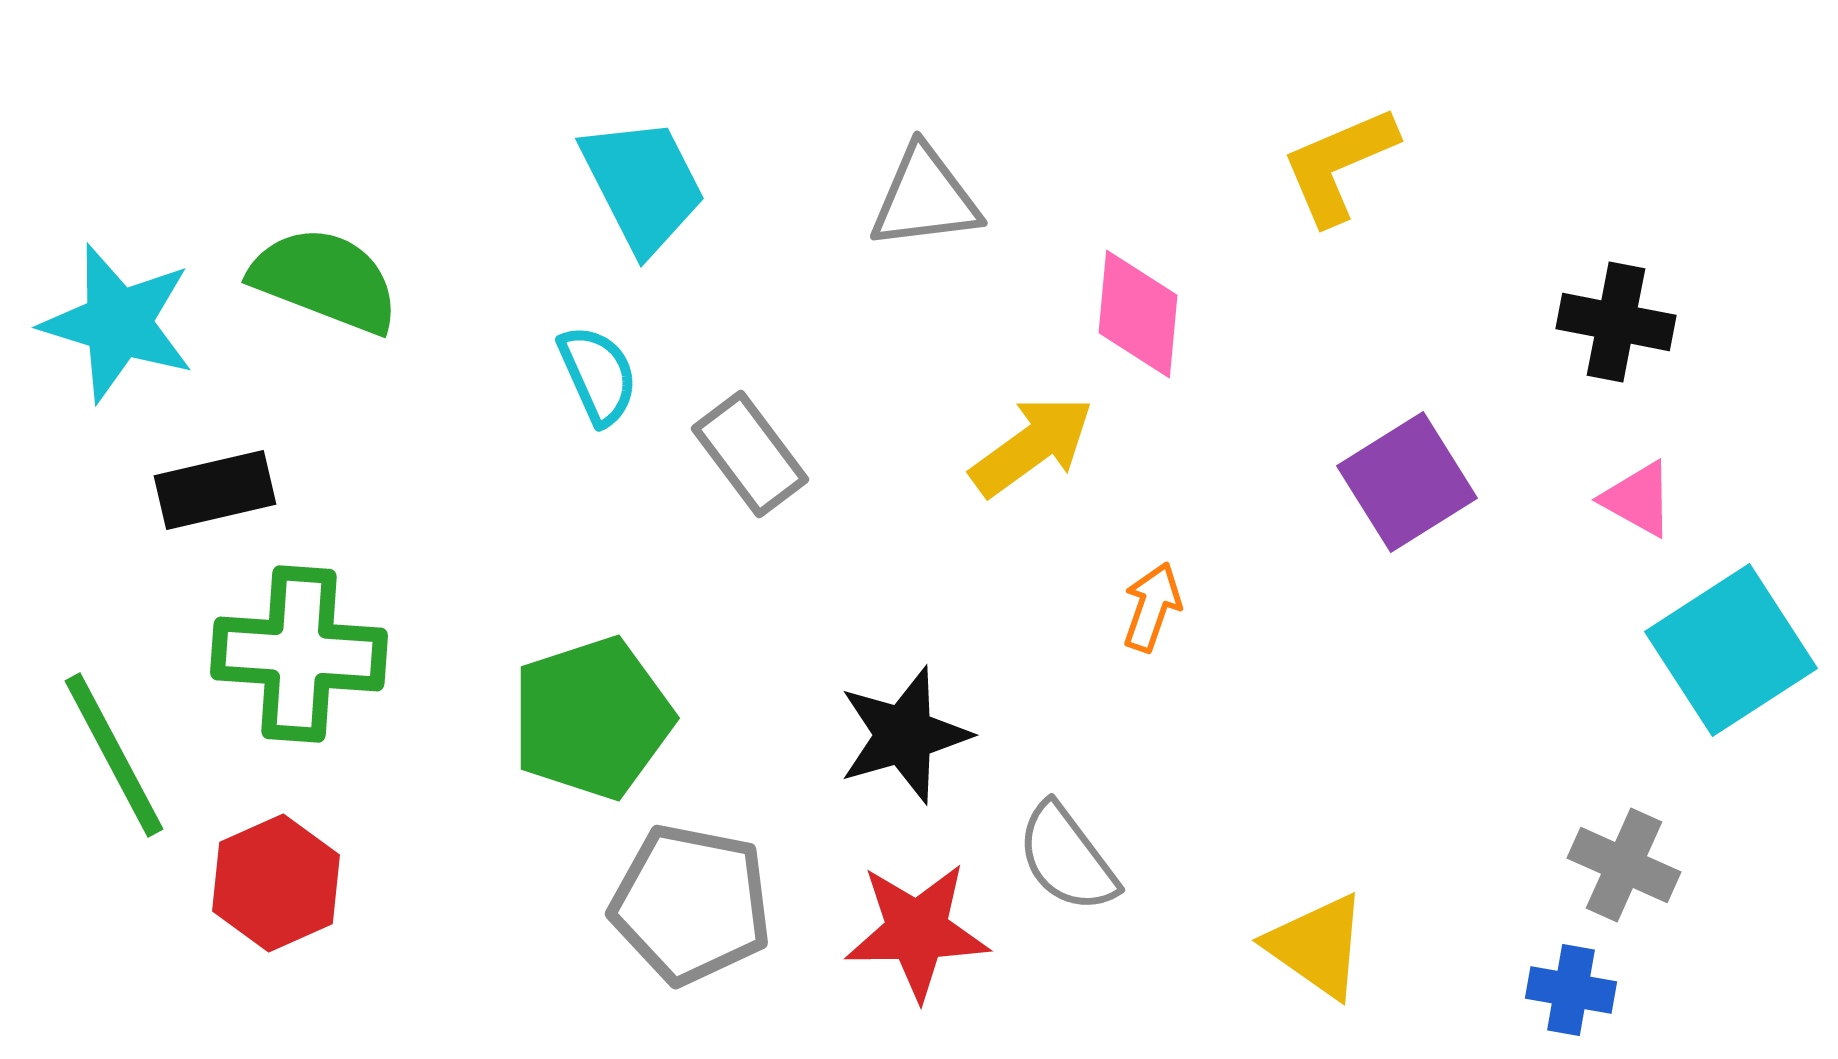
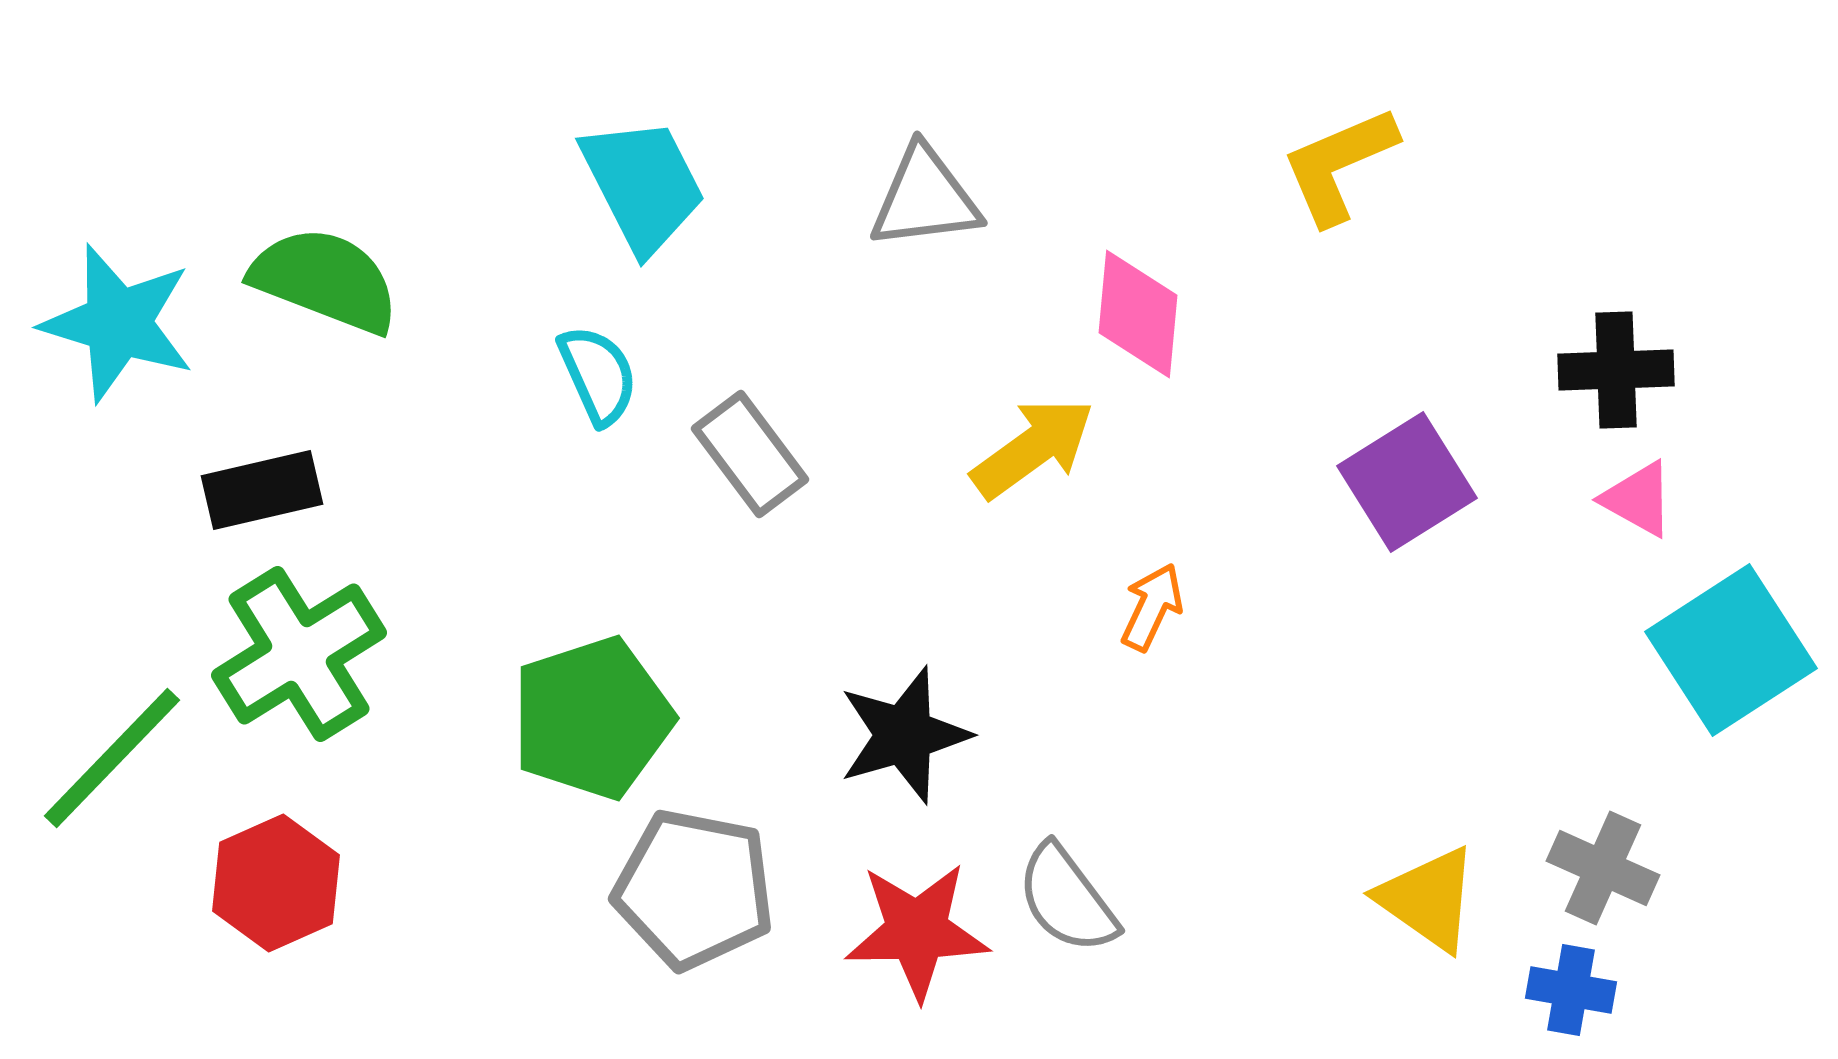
black cross: moved 48 px down; rotated 13 degrees counterclockwise
yellow arrow: moved 1 px right, 2 px down
black rectangle: moved 47 px right
orange arrow: rotated 6 degrees clockwise
green cross: rotated 36 degrees counterclockwise
green line: moved 2 px left, 3 px down; rotated 72 degrees clockwise
gray semicircle: moved 41 px down
gray cross: moved 21 px left, 3 px down
gray pentagon: moved 3 px right, 15 px up
yellow triangle: moved 111 px right, 47 px up
